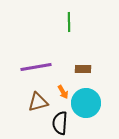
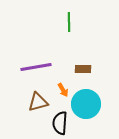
orange arrow: moved 2 px up
cyan circle: moved 1 px down
